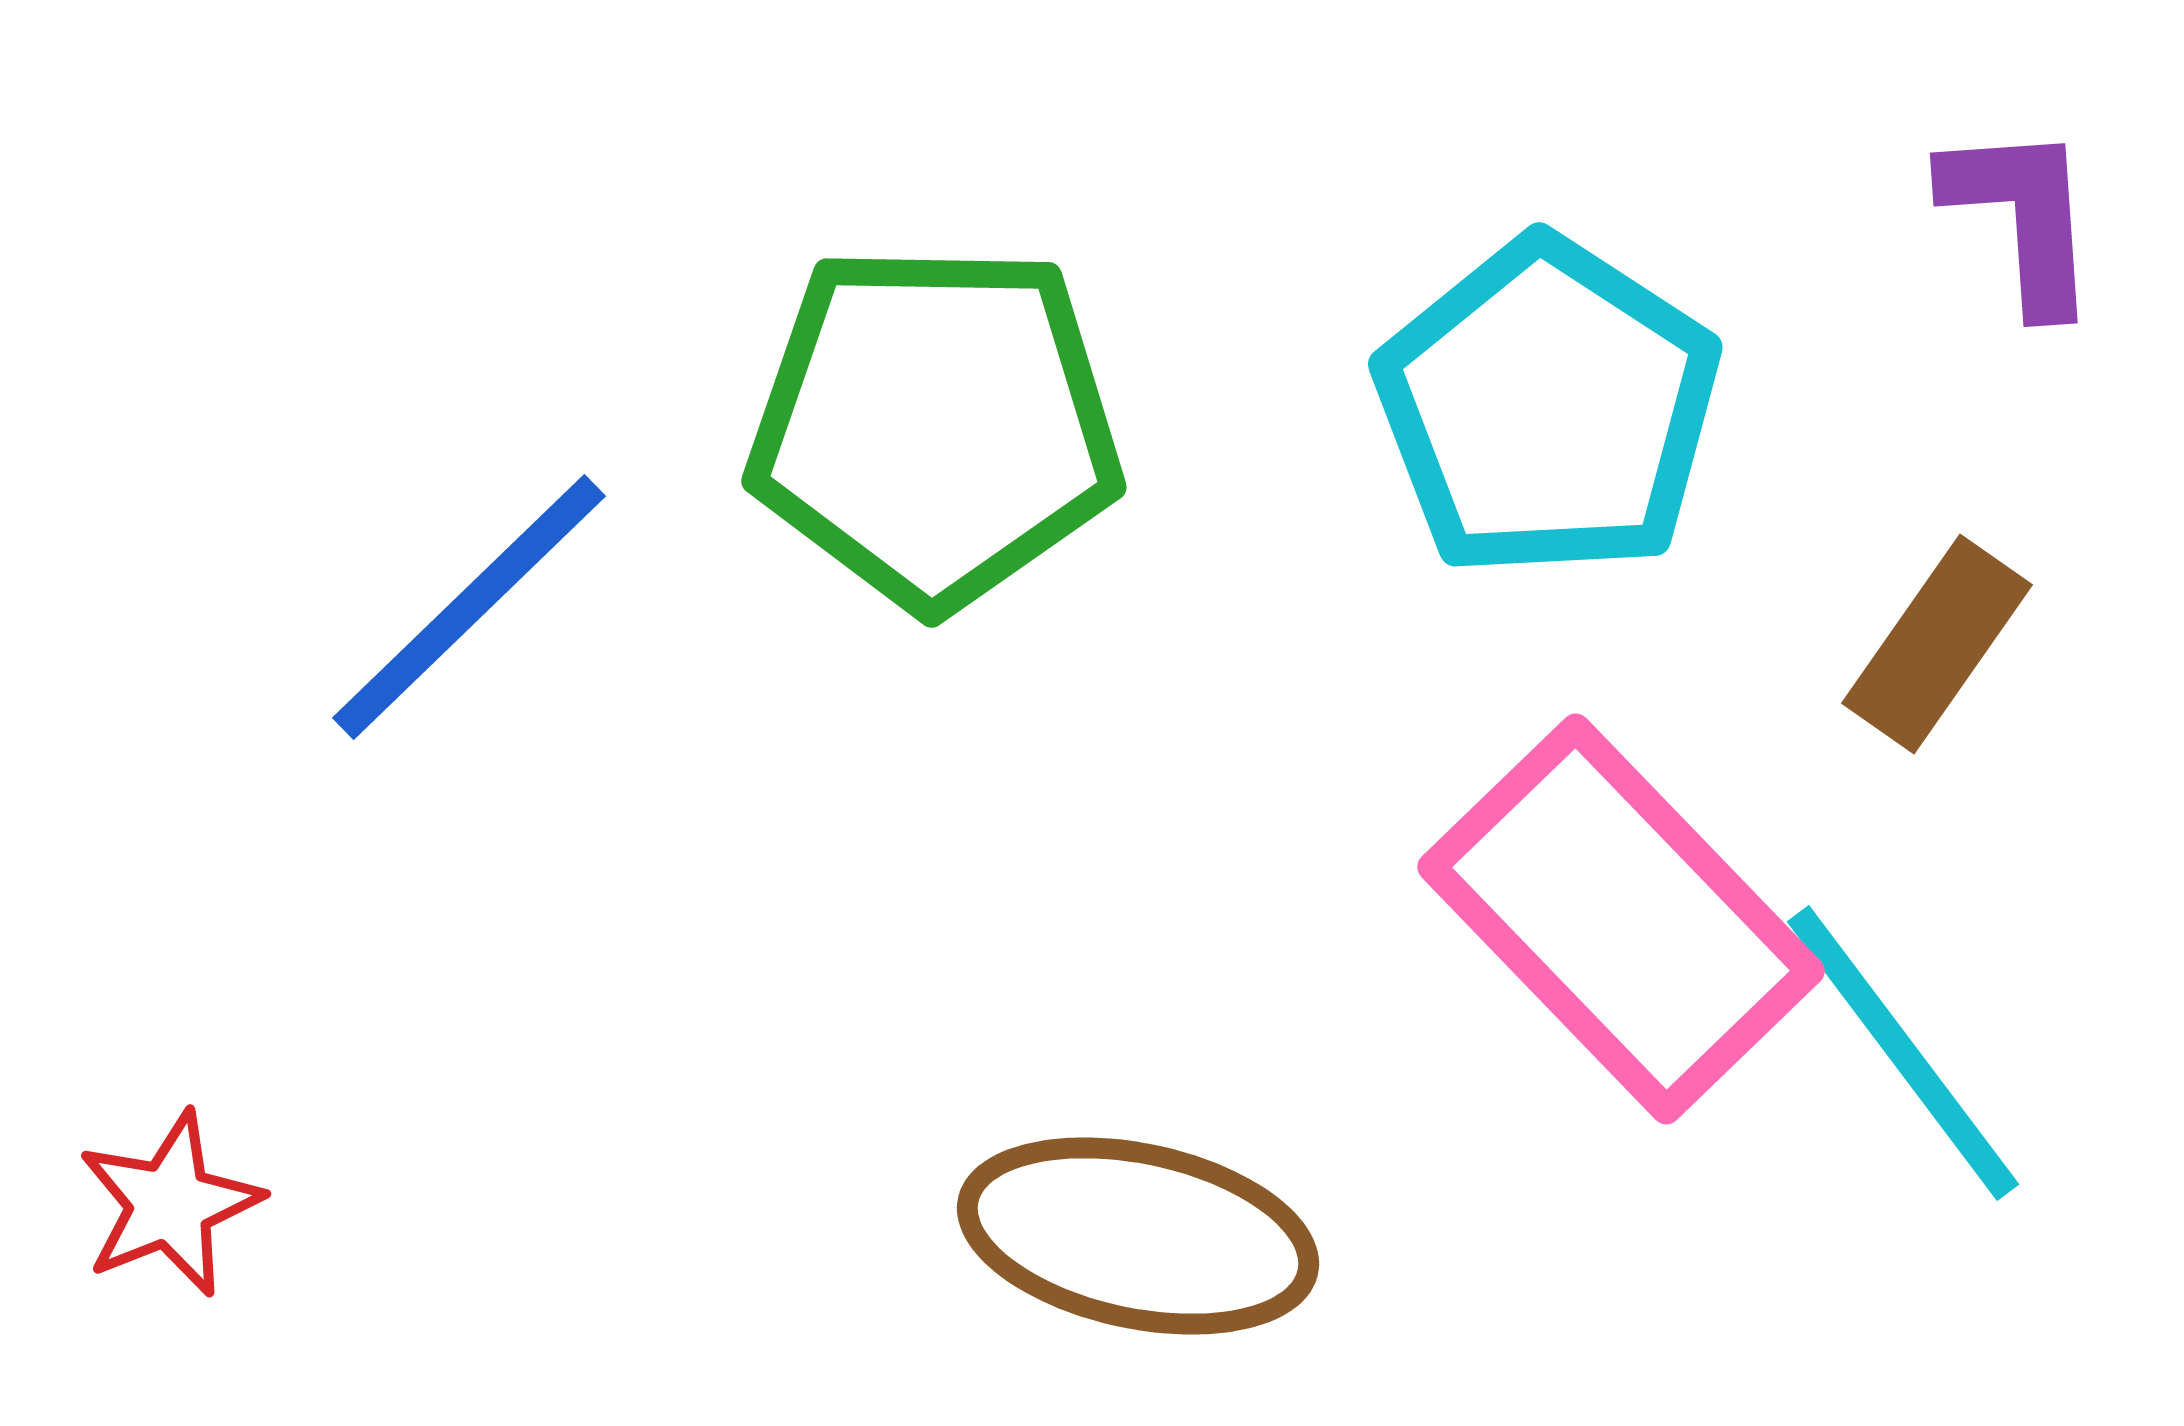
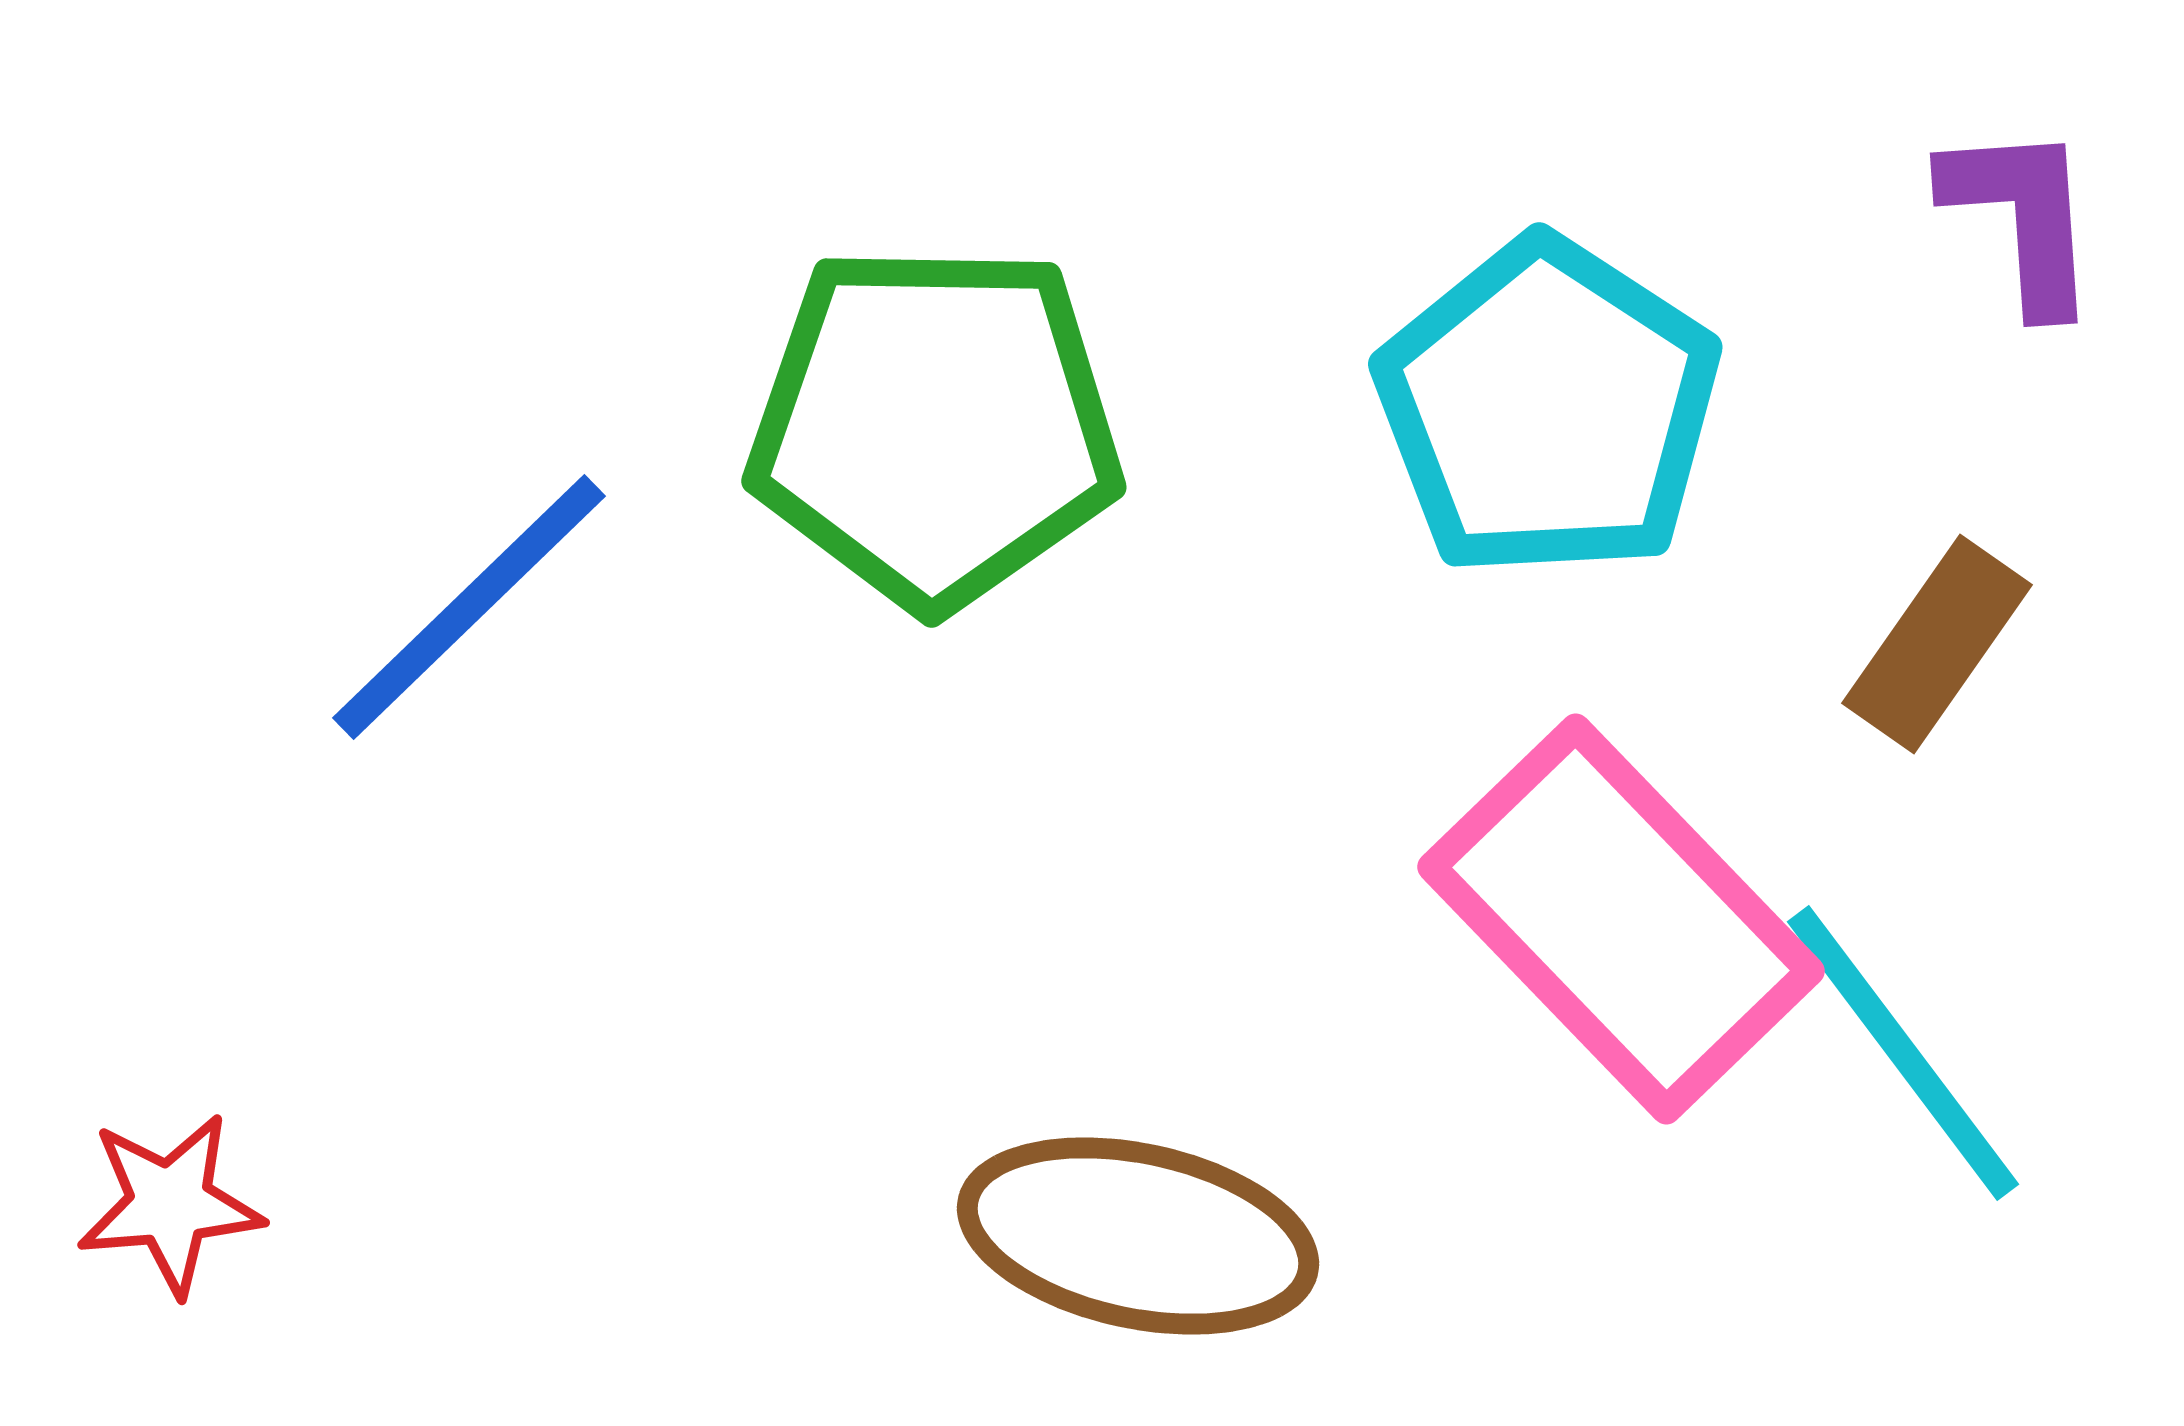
red star: rotated 17 degrees clockwise
